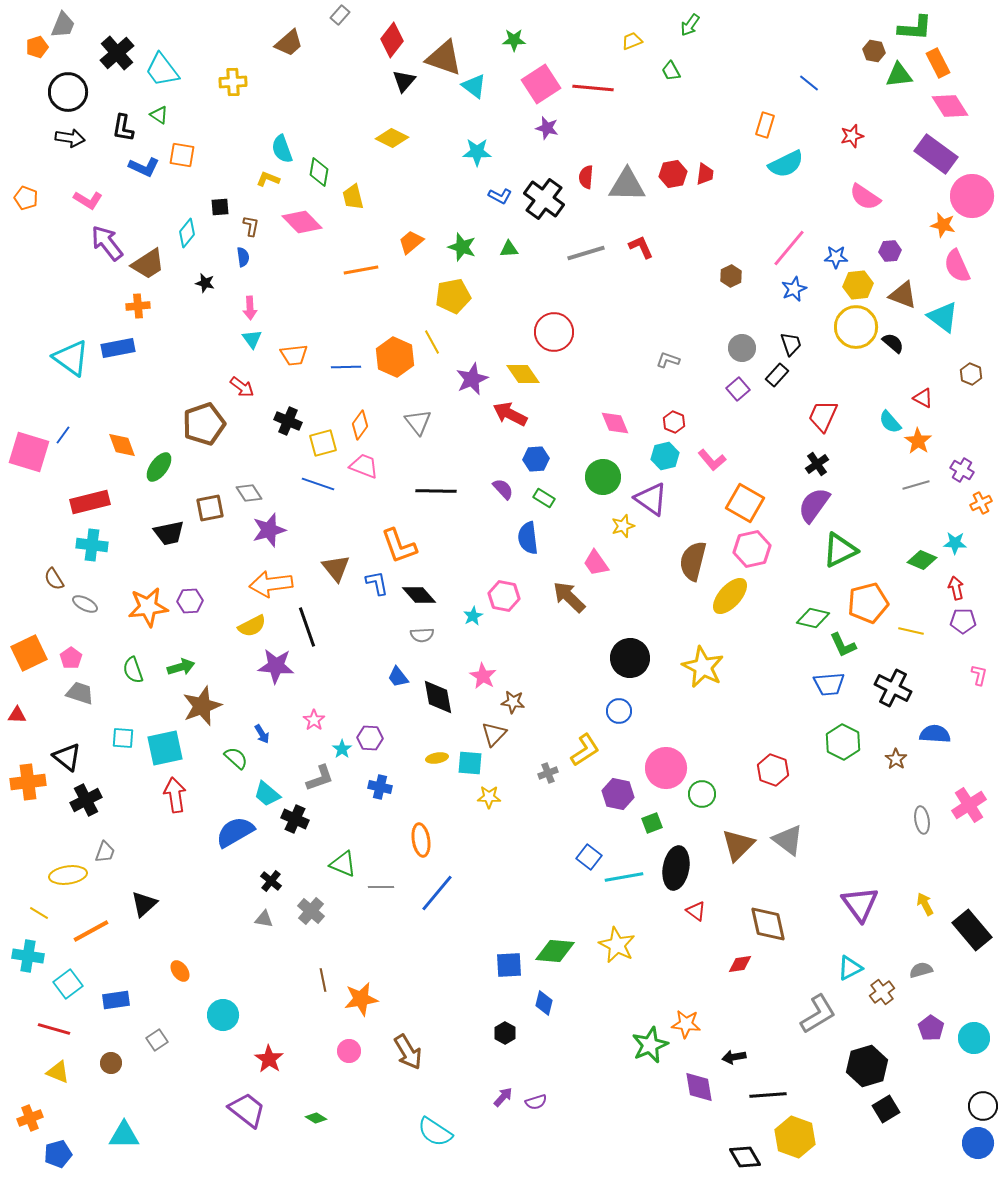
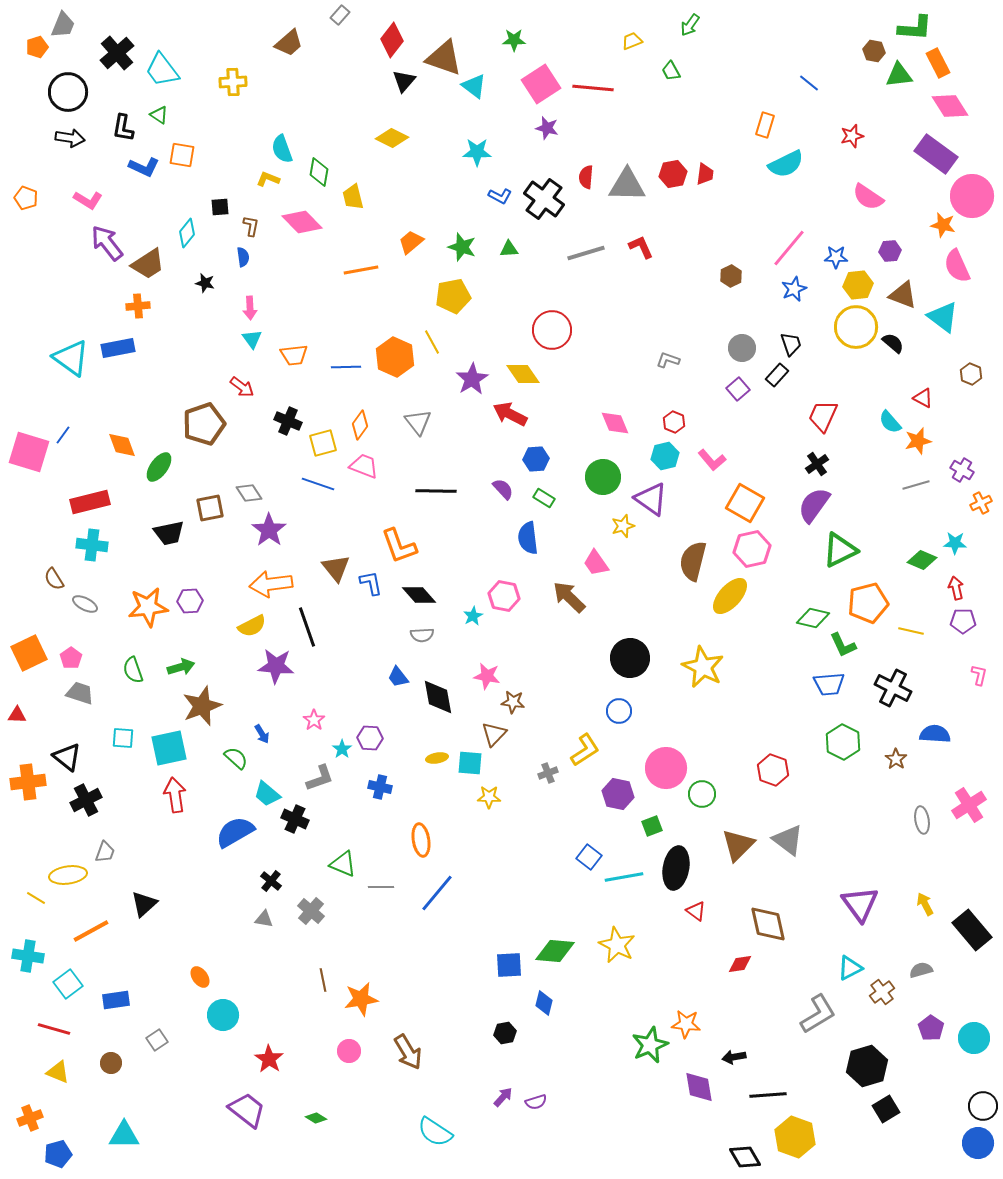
pink semicircle at (865, 197): moved 3 px right
red circle at (554, 332): moved 2 px left, 2 px up
purple star at (472, 379): rotated 8 degrees counterclockwise
orange star at (918, 441): rotated 24 degrees clockwise
purple star at (269, 530): rotated 20 degrees counterclockwise
blue L-shape at (377, 583): moved 6 px left
pink star at (483, 676): moved 4 px right; rotated 20 degrees counterclockwise
cyan square at (165, 748): moved 4 px right
green square at (652, 823): moved 3 px down
yellow line at (39, 913): moved 3 px left, 15 px up
orange ellipse at (180, 971): moved 20 px right, 6 px down
black hexagon at (505, 1033): rotated 20 degrees clockwise
